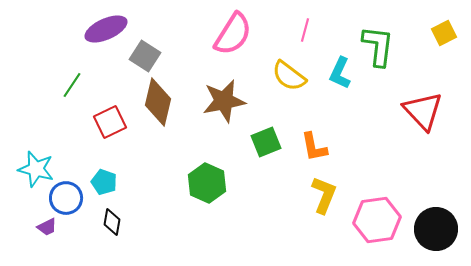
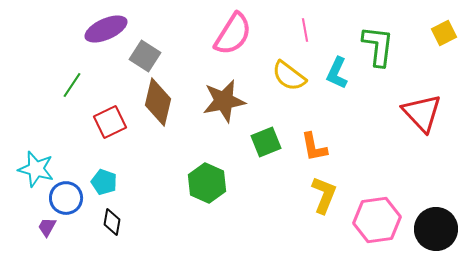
pink line: rotated 25 degrees counterclockwise
cyan L-shape: moved 3 px left
red triangle: moved 1 px left, 2 px down
purple trapezoid: rotated 145 degrees clockwise
